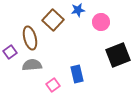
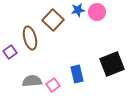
pink circle: moved 4 px left, 10 px up
black square: moved 6 px left, 9 px down
gray semicircle: moved 16 px down
